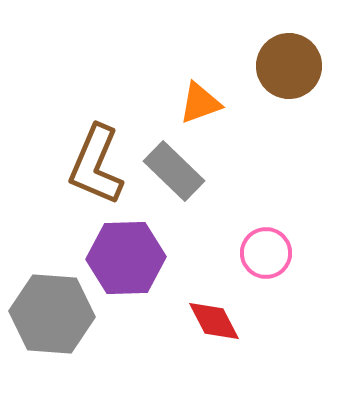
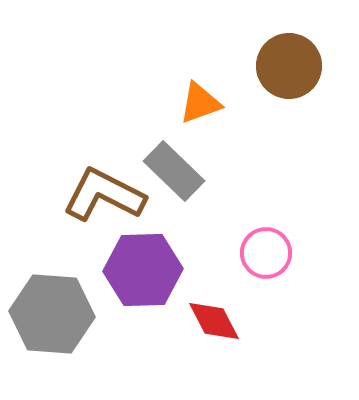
brown L-shape: moved 8 px right, 30 px down; rotated 94 degrees clockwise
purple hexagon: moved 17 px right, 12 px down
